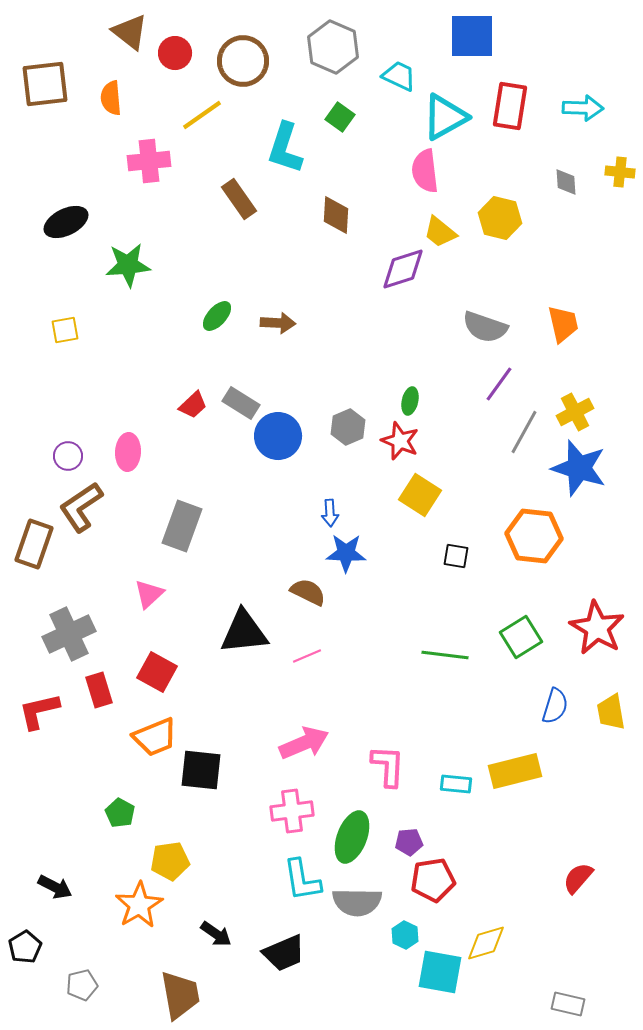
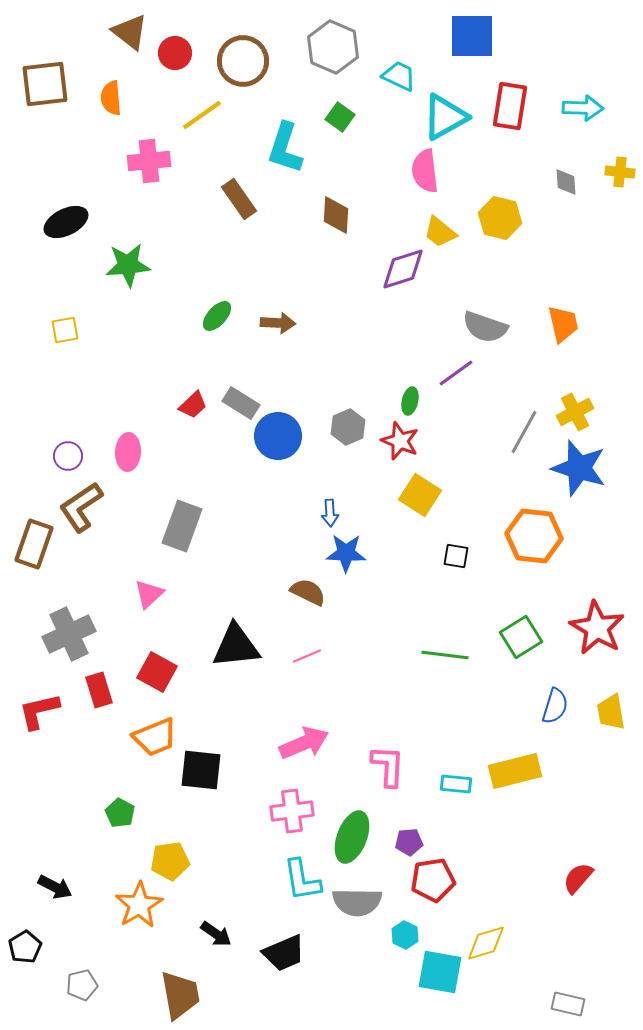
purple line at (499, 384): moved 43 px left, 11 px up; rotated 18 degrees clockwise
black triangle at (244, 632): moved 8 px left, 14 px down
